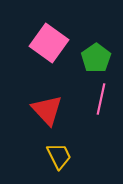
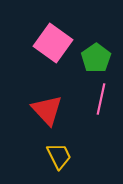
pink square: moved 4 px right
